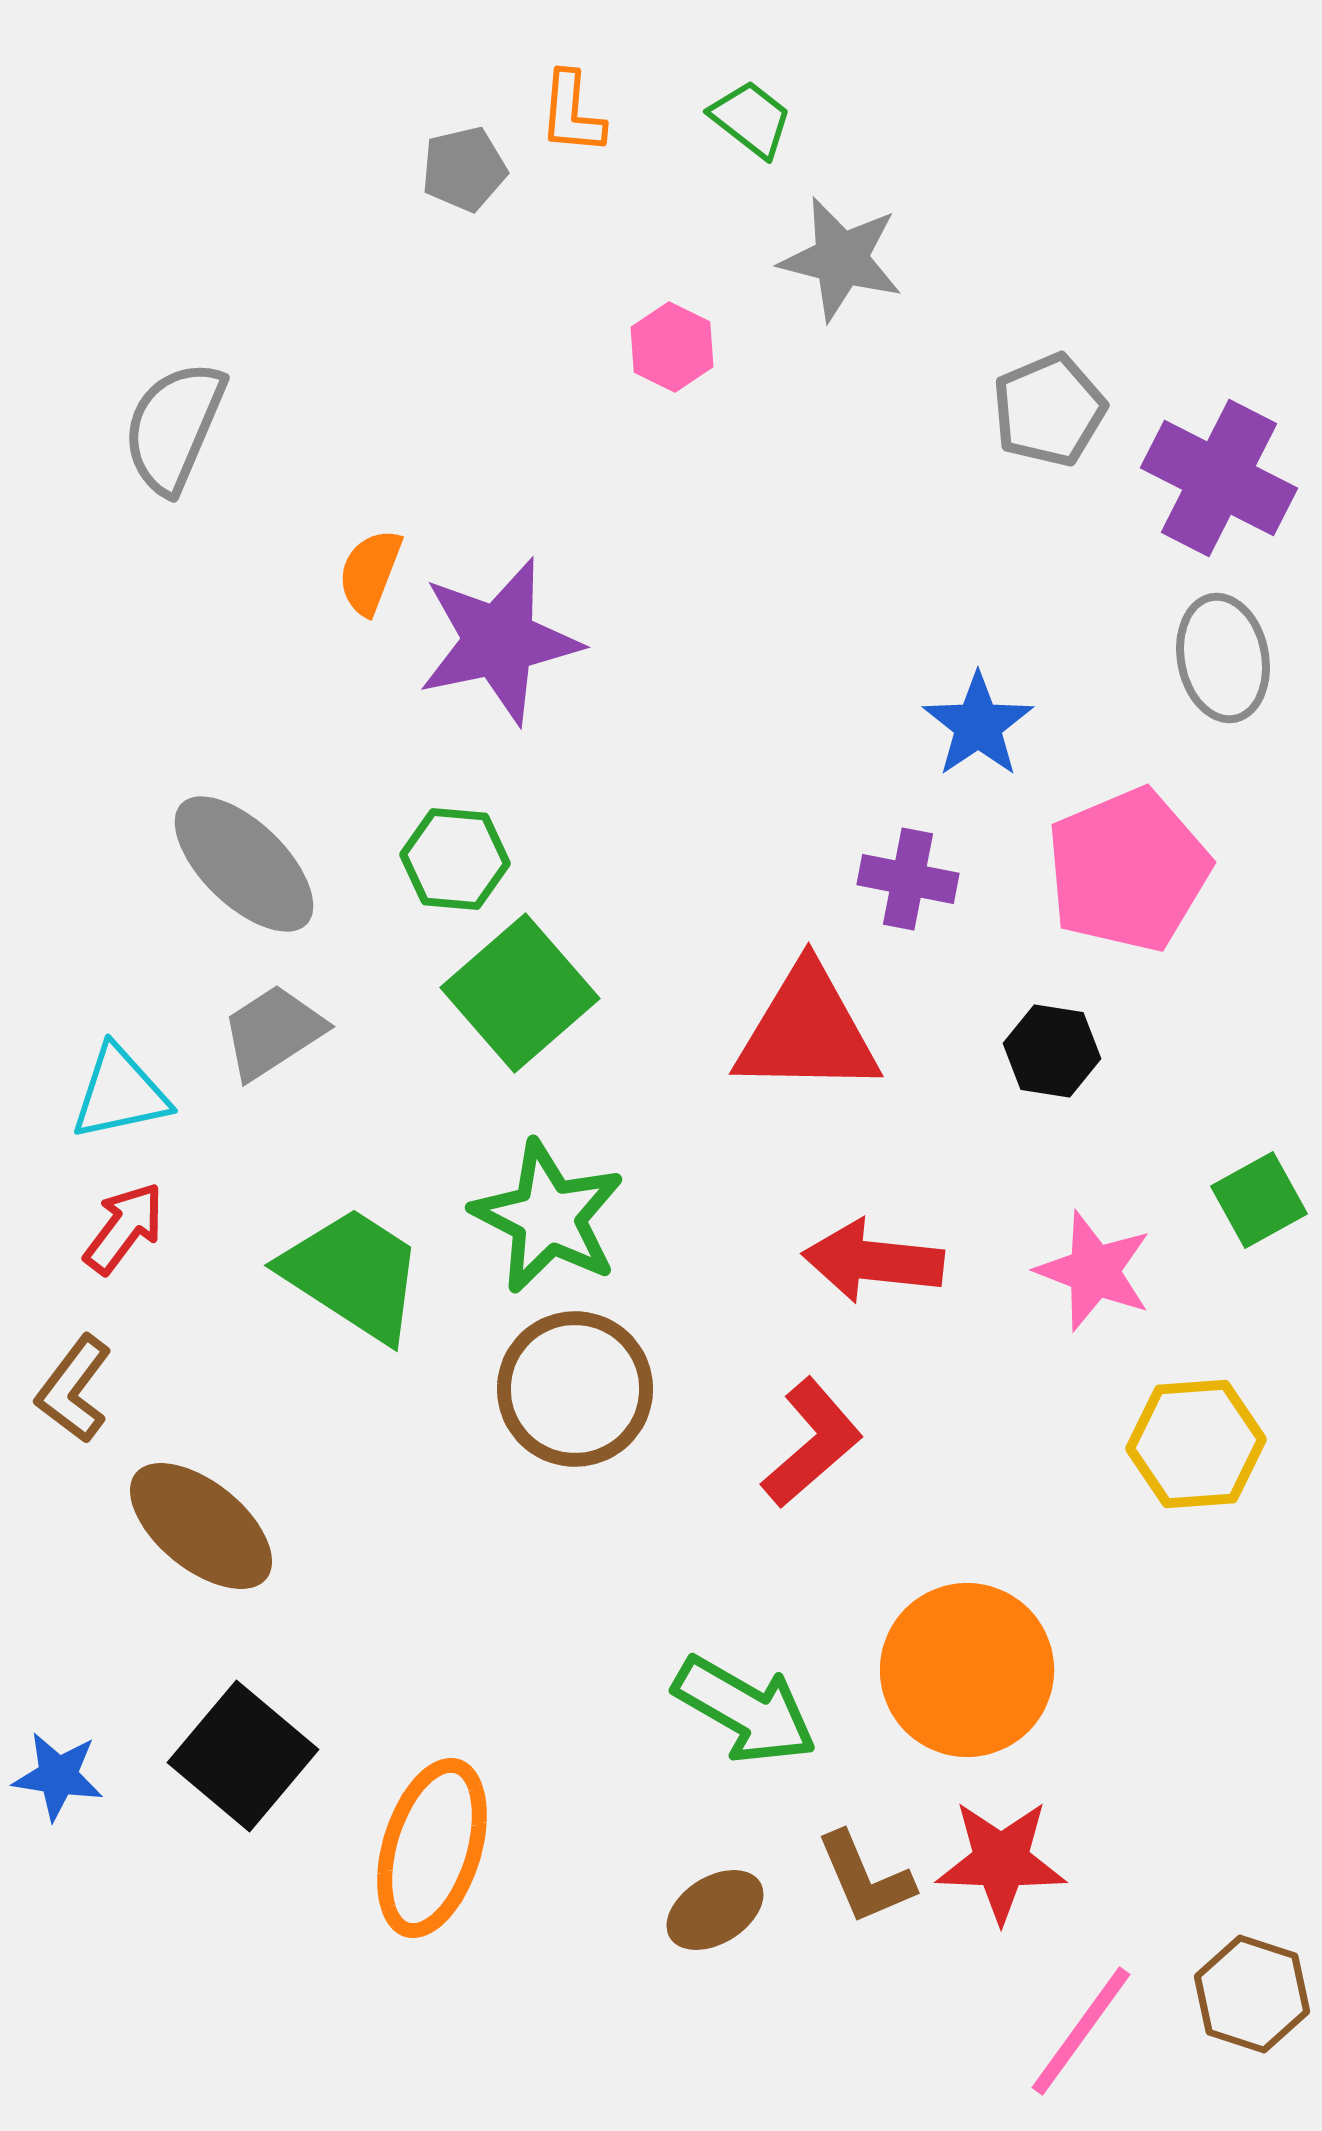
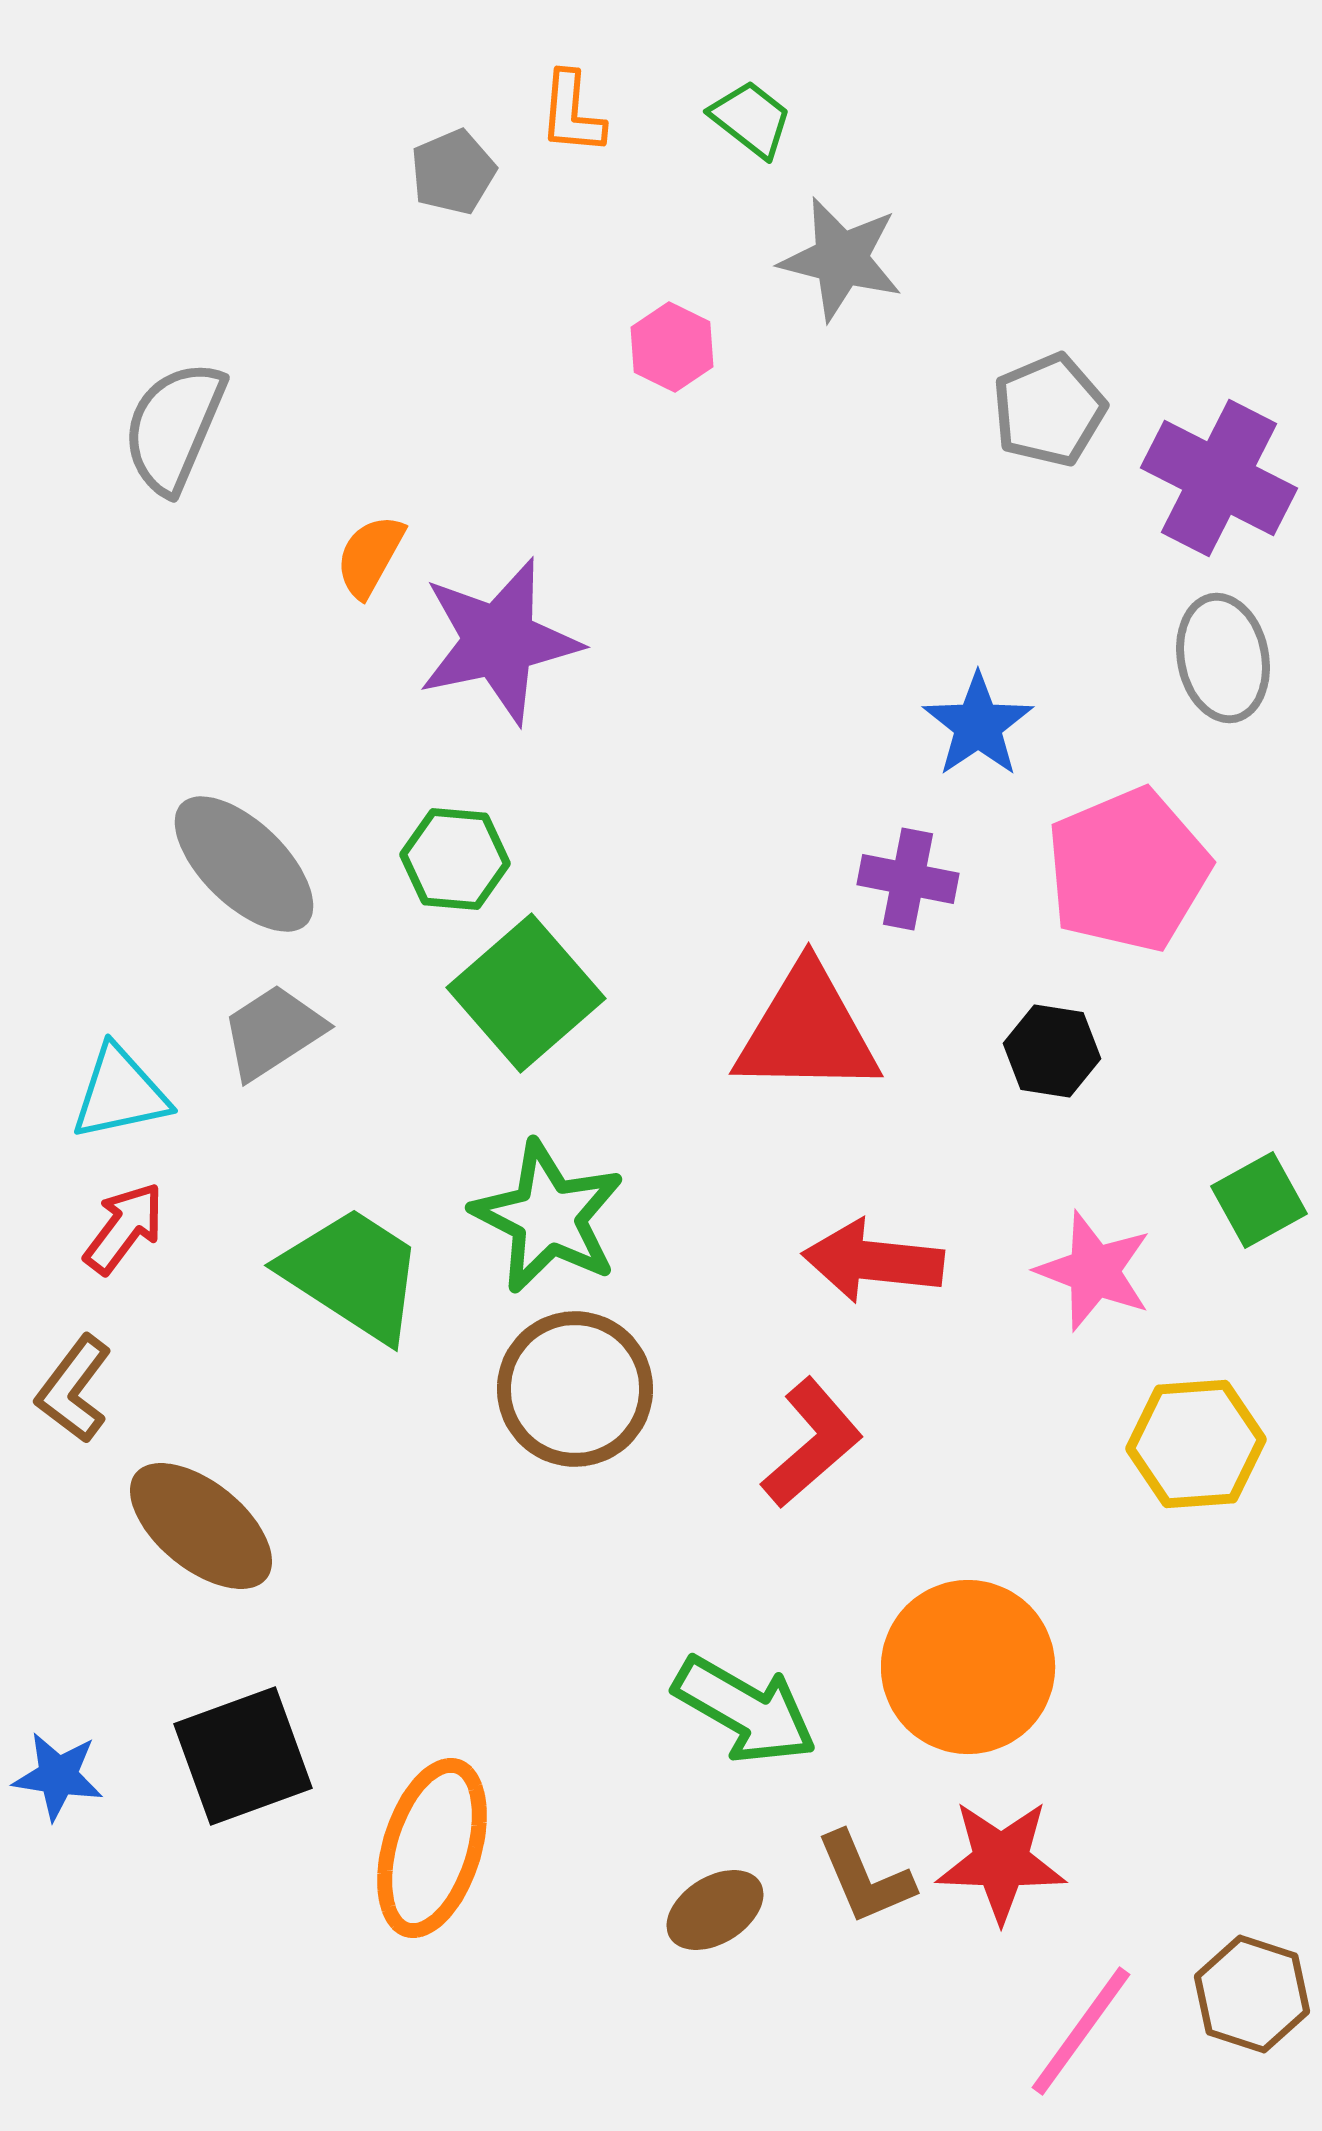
gray pentagon at (464, 169): moved 11 px left, 3 px down; rotated 10 degrees counterclockwise
orange semicircle at (370, 572): moved 16 px up; rotated 8 degrees clockwise
green square at (520, 993): moved 6 px right
orange circle at (967, 1670): moved 1 px right, 3 px up
black square at (243, 1756): rotated 30 degrees clockwise
